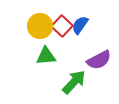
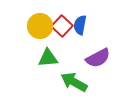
blue semicircle: rotated 24 degrees counterclockwise
green triangle: moved 2 px right, 2 px down
purple semicircle: moved 1 px left, 2 px up
green arrow: rotated 104 degrees counterclockwise
